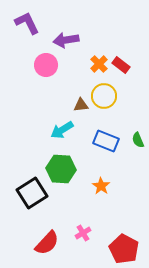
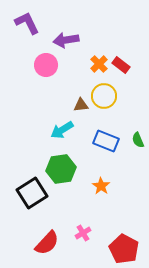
green hexagon: rotated 12 degrees counterclockwise
